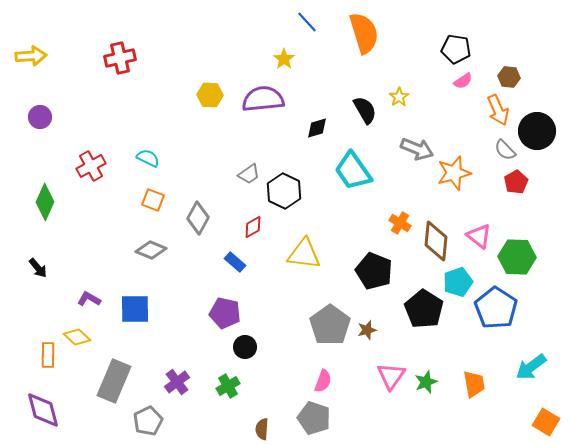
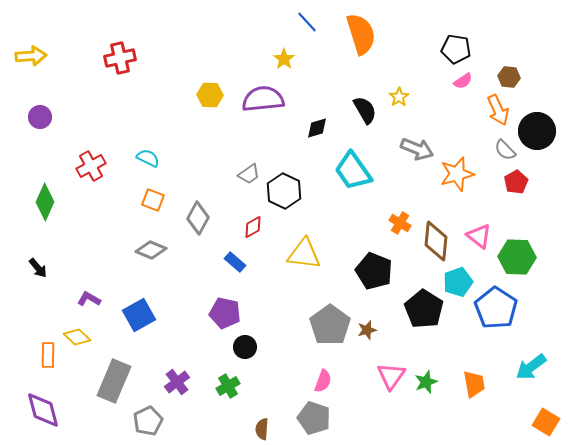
orange semicircle at (364, 33): moved 3 px left, 1 px down
orange star at (454, 173): moved 3 px right, 1 px down
blue square at (135, 309): moved 4 px right, 6 px down; rotated 28 degrees counterclockwise
